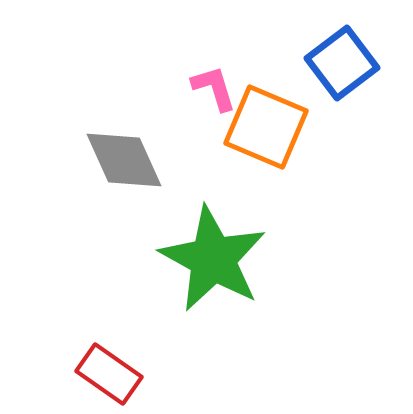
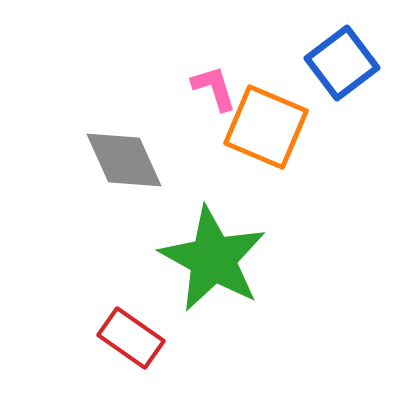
red rectangle: moved 22 px right, 36 px up
